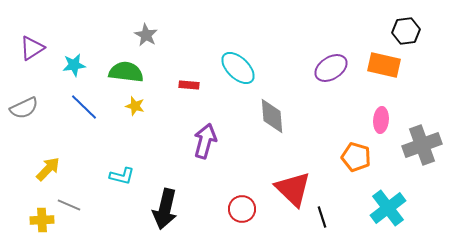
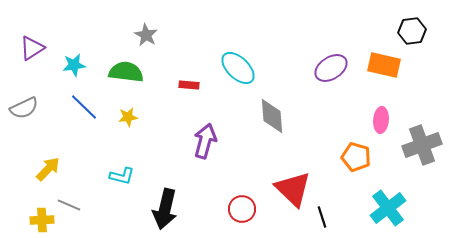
black hexagon: moved 6 px right
yellow star: moved 7 px left, 11 px down; rotated 24 degrees counterclockwise
